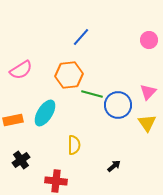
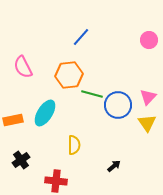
pink semicircle: moved 2 px right, 3 px up; rotated 95 degrees clockwise
pink triangle: moved 5 px down
